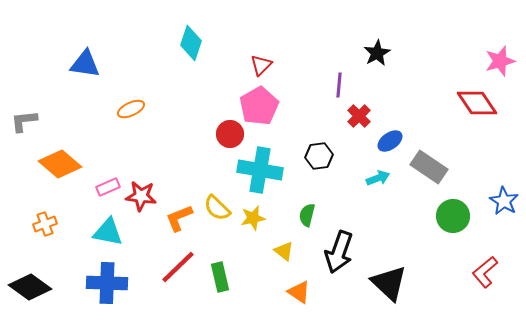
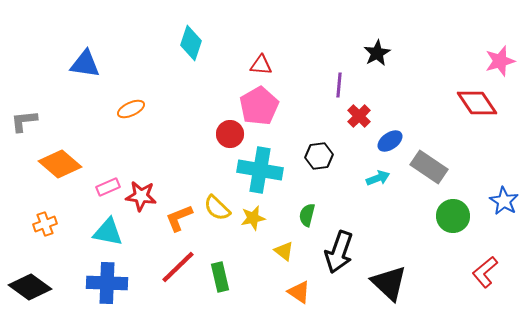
red triangle: rotated 50 degrees clockwise
